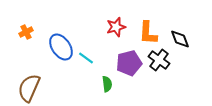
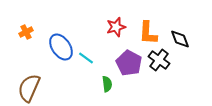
purple pentagon: rotated 30 degrees counterclockwise
